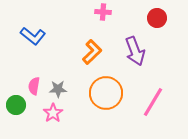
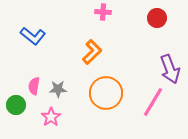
purple arrow: moved 35 px right, 18 px down
pink star: moved 2 px left, 4 px down
